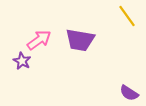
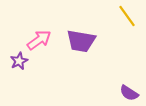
purple trapezoid: moved 1 px right, 1 px down
purple star: moved 3 px left; rotated 18 degrees clockwise
